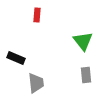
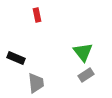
red rectangle: rotated 16 degrees counterclockwise
green triangle: moved 11 px down
gray rectangle: rotated 63 degrees clockwise
